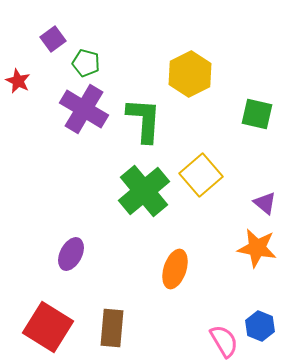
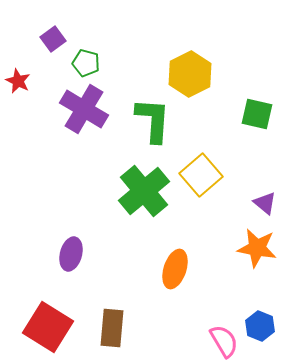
green L-shape: moved 9 px right
purple ellipse: rotated 12 degrees counterclockwise
